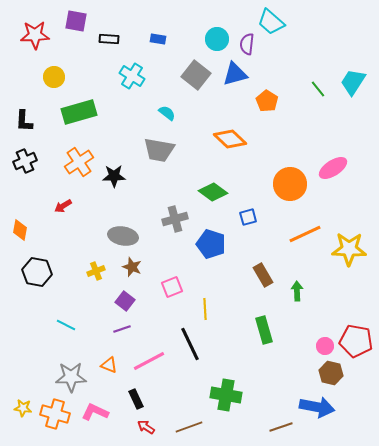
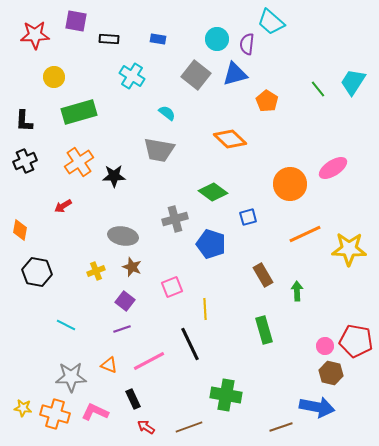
black rectangle at (136, 399): moved 3 px left
